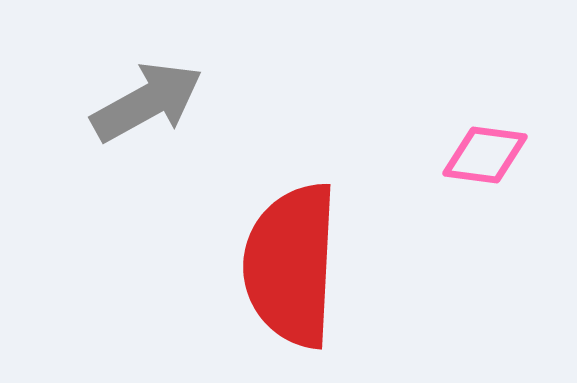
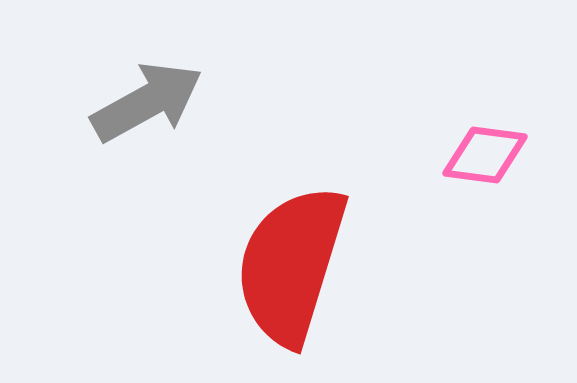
red semicircle: rotated 14 degrees clockwise
